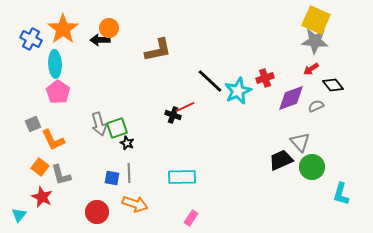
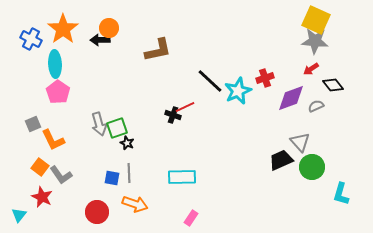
gray L-shape: rotated 20 degrees counterclockwise
